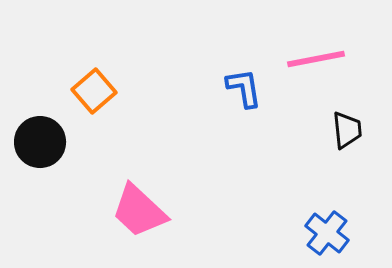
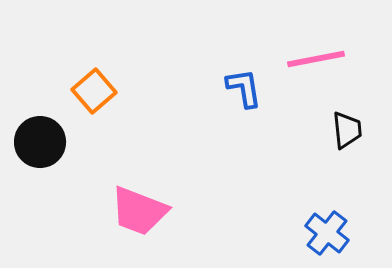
pink trapezoid: rotated 22 degrees counterclockwise
